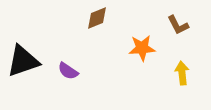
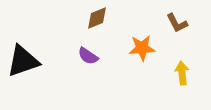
brown L-shape: moved 1 px left, 2 px up
purple semicircle: moved 20 px right, 15 px up
